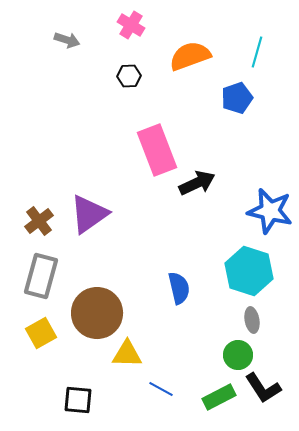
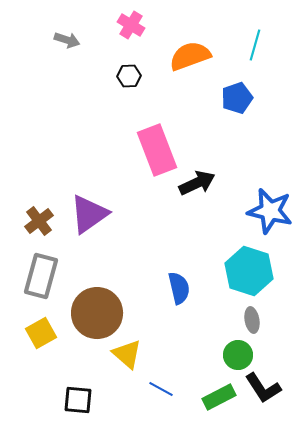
cyan line: moved 2 px left, 7 px up
yellow triangle: rotated 40 degrees clockwise
